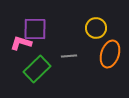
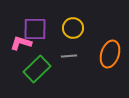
yellow circle: moved 23 px left
